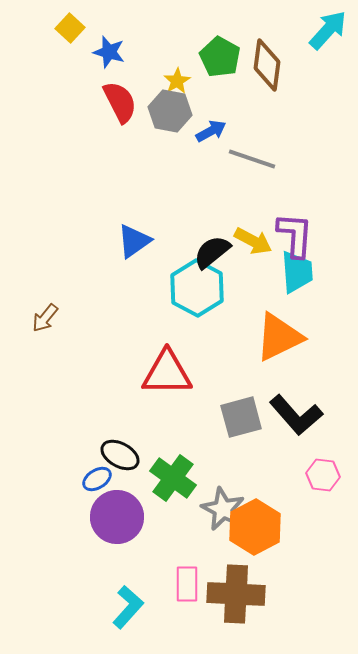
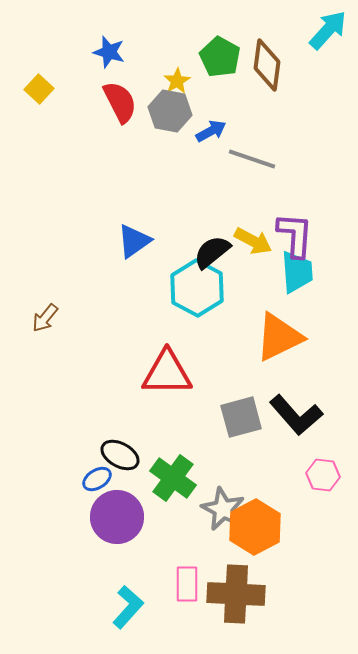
yellow square: moved 31 px left, 61 px down
